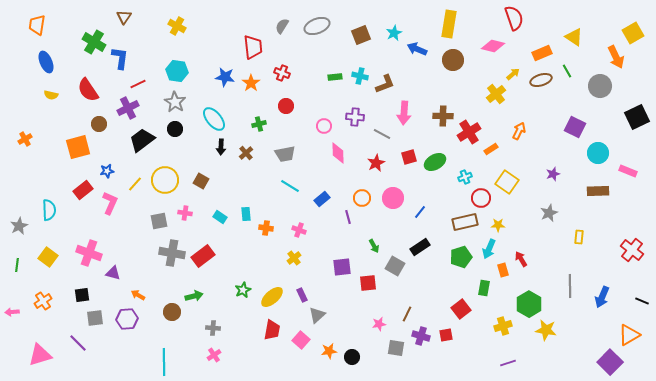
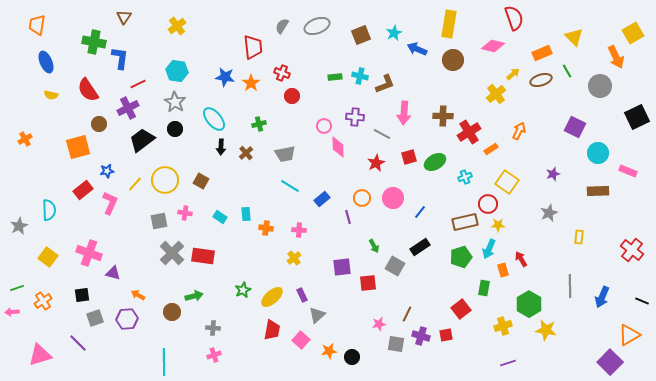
yellow cross at (177, 26): rotated 24 degrees clockwise
yellow triangle at (574, 37): rotated 12 degrees clockwise
green cross at (94, 42): rotated 20 degrees counterclockwise
red circle at (286, 106): moved 6 px right, 10 px up
pink diamond at (338, 153): moved 6 px up
red circle at (481, 198): moved 7 px right, 6 px down
pink cross at (299, 230): rotated 16 degrees counterclockwise
gray cross at (172, 253): rotated 35 degrees clockwise
red rectangle at (203, 256): rotated 45 degrees clockwise
green line at (17, 265): moved 23 px down; rotated 64 degrees clockwise
gray square at (95, 318): rotated 12 degrees counterclockwise
gray square at (396, 348): moved 4 px up
pink cross at (214, 355): rotated 16 degrees clockwise
